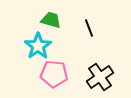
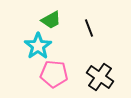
green trapezoid: rotated 135 degrees clockwise
black cross: rotated 20 degrees counterclockwise
